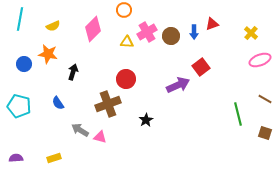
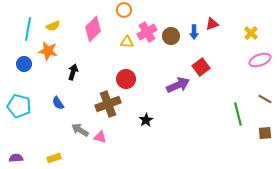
cyan line: moved 8 px right, 10 px down
orange star: moved 3 px up
brown square: rotated 24 degrees counterclockwise
